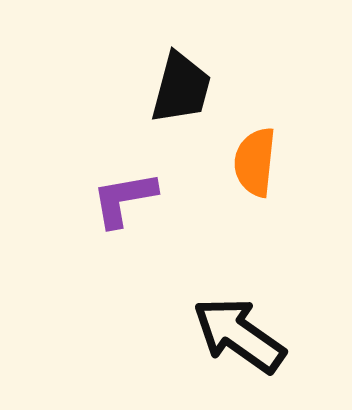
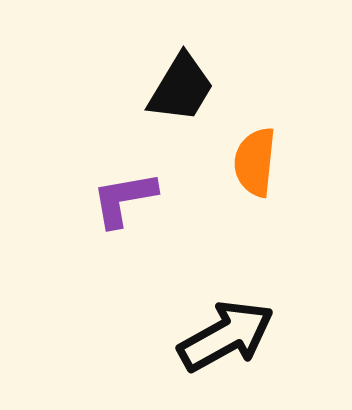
black trapezoid: rotated 16 degrees clockwise
black arrow: moved 13 px left, 1 px down; rotated 116 degrees clockwise
